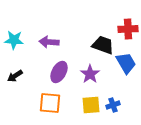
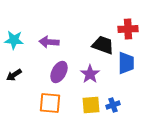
blue trapezoid: rotated 30 degrees clockwise
black arrow: moved 1 px left, 1 px up
